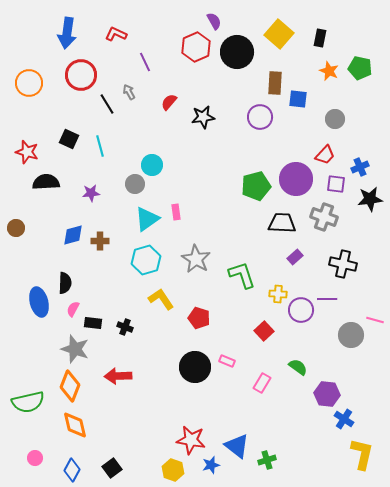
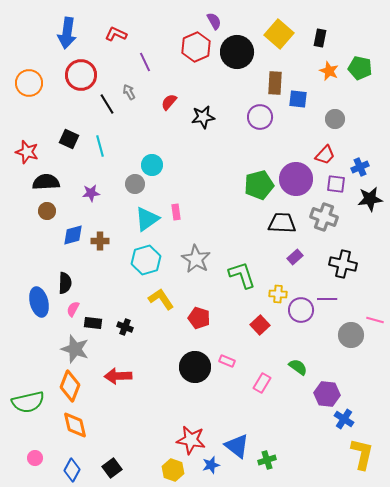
green pentagon at (256, 186): moved 3 px right, 1 px up
brown circle at (16, 228): moved 31 px right, 17 px up
red square at (264, 331): moved 4 px left, 6 px up
